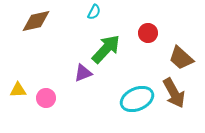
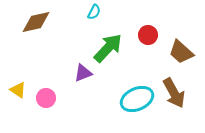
brown diamond: moved 1 px down
red circle: moved 2 px down
green arrow: moved 2 px right, 1 px up
brown trapezoid: moved 6 px up
yellow triangle: rotated 36 degrees clockwise
